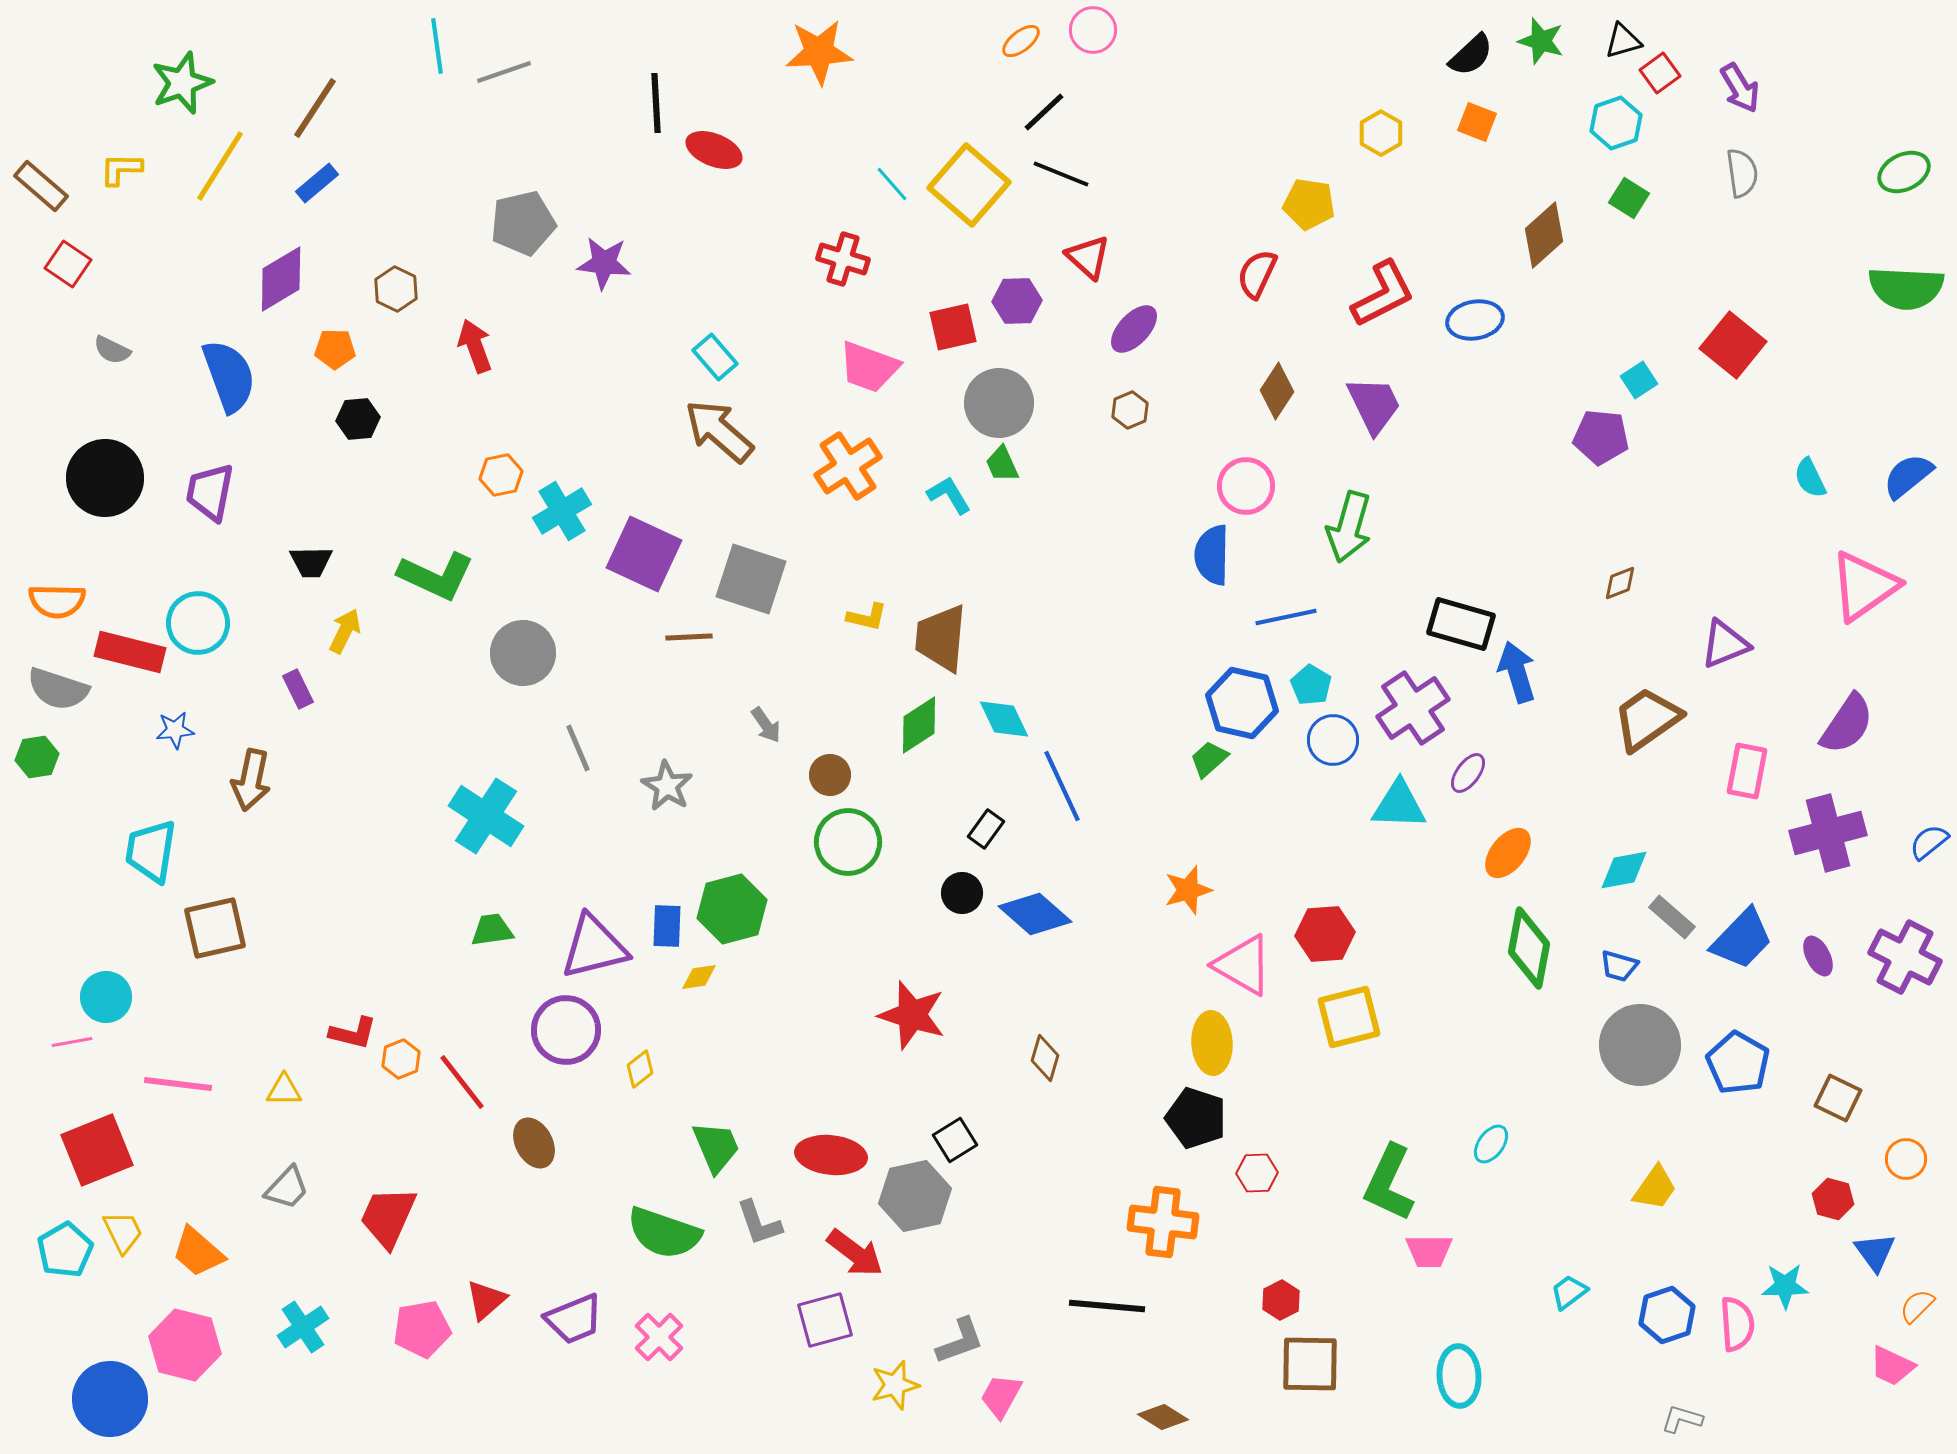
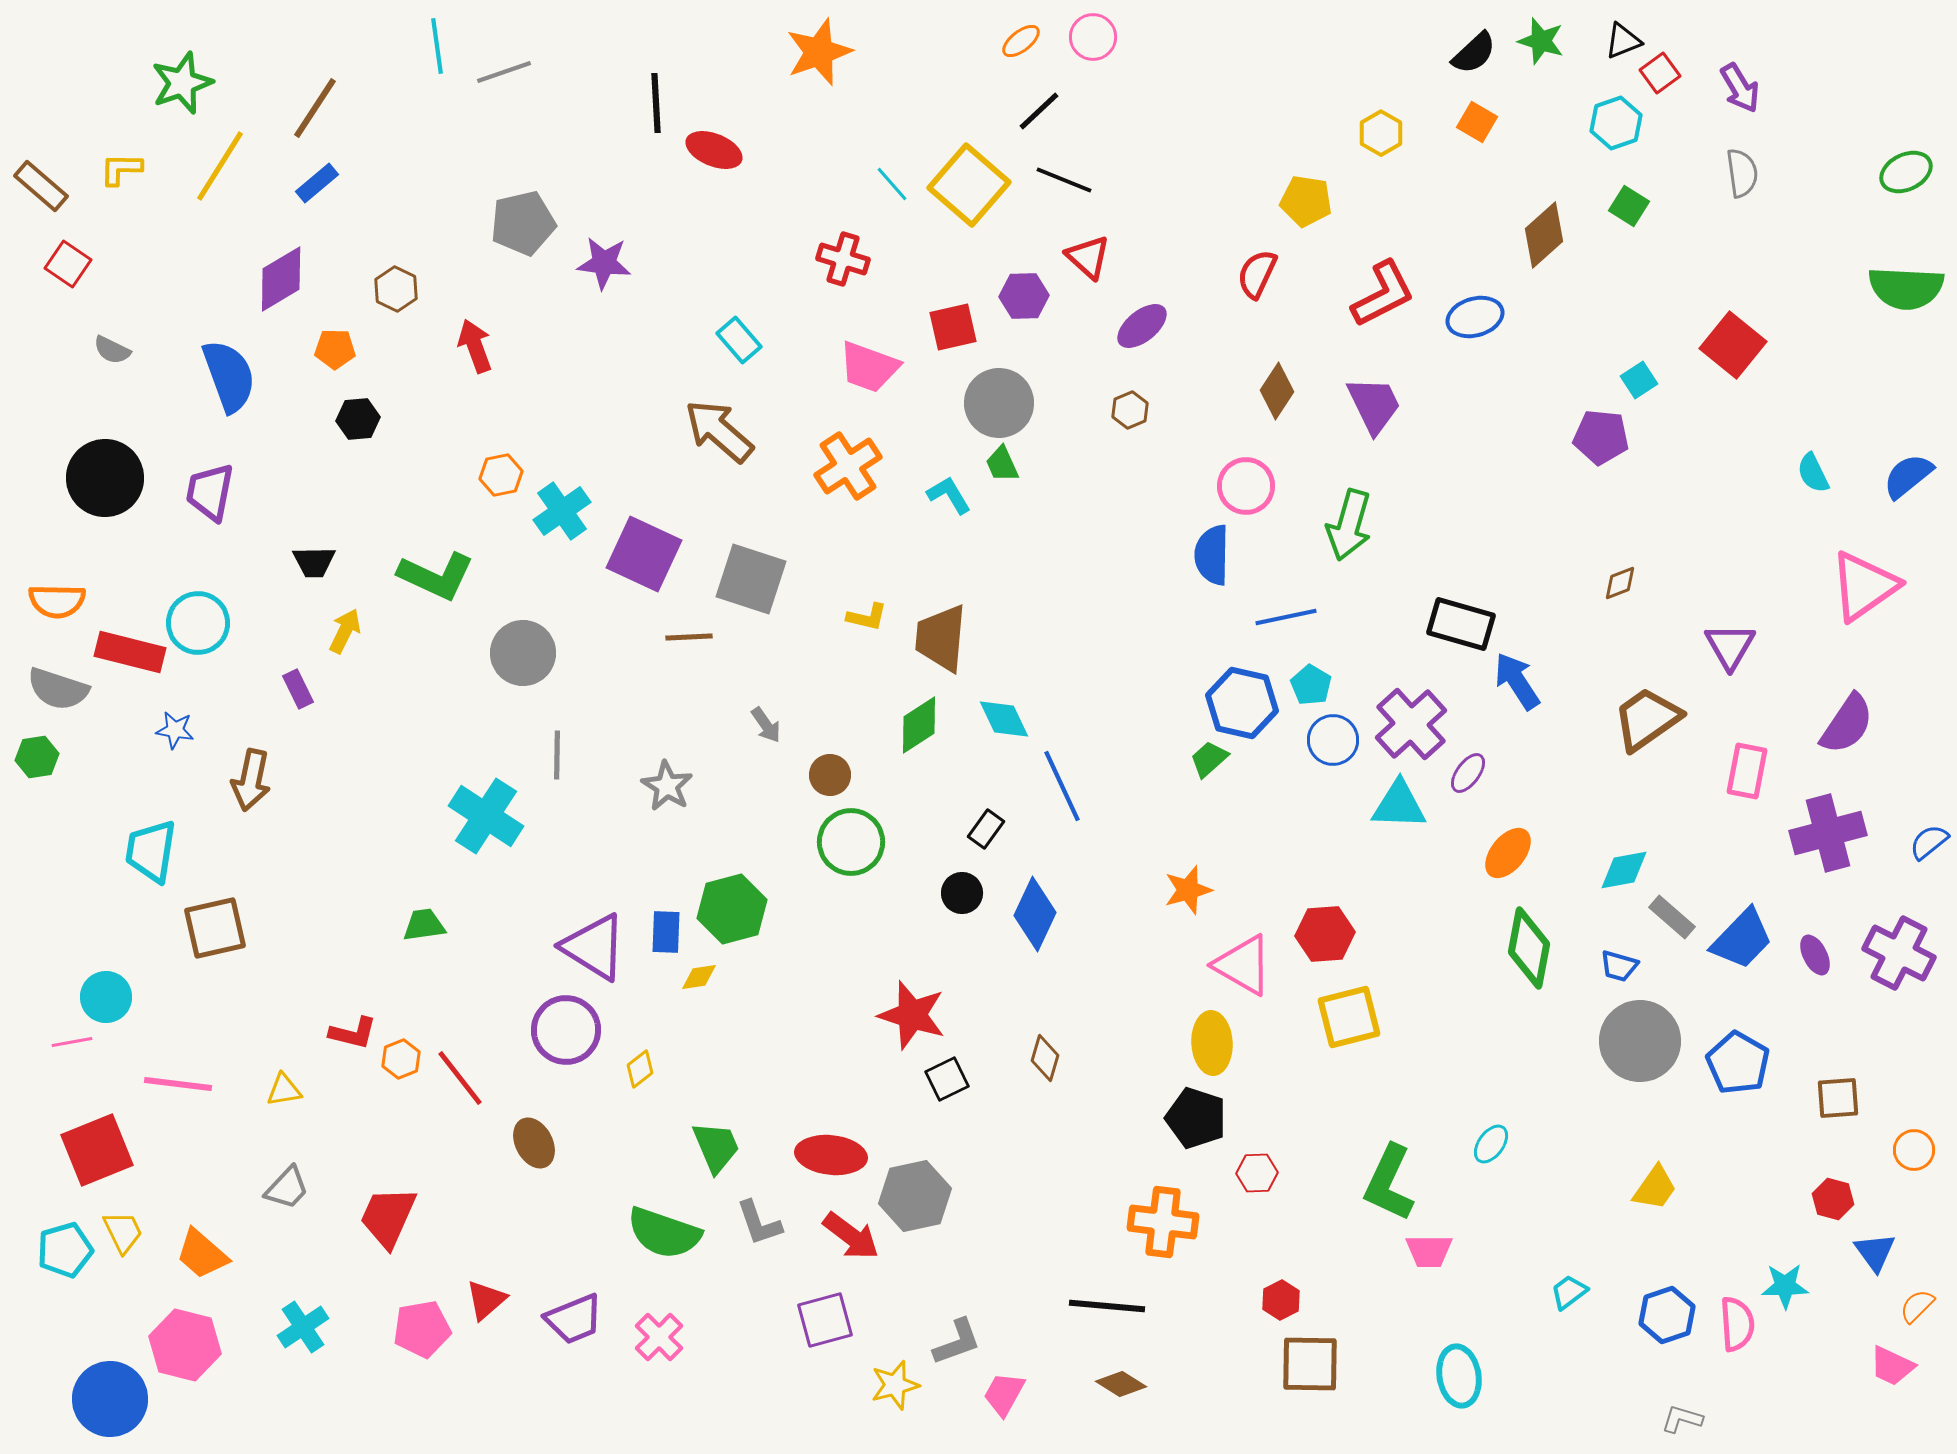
pink circle at (1093, 30): moved 7 px down
black triangle at (1623, 41): rotated 6 degrees counterclockwise
orange star at (819, 52): rotated 16 degrees counterclockwise
black semicircle at (1471, 55): moved 3 px right, 2 px up
black line at (1044, 112): moved 5 px left, 1 px up
orange square at (1477, 122): rotated 9 degrees clockwise
green ellipse at (1904, 172): moved 2 px right
black line at (1061, 174): moved 3 px right, 6 px down
green square at (1629, 198): moved 8 px down
yellow pentagon at (1309, 204): moved 3 px left, 3 px up
purple hexagon at (1017, 301): moved 7 px right, 5 px up
blue ellipse at (1475, 320): moved 3 px up; rotated 6 degrees counterclockwise
purple ellipse at (1134, 329): moved 8 px right, 3 px up; rotated 8 degrees clockwise
cyan rectangle at (715, 357): moved 24 px right, 17 px up
cyan semicircle at (1810, 478): moved 3 px right, 5 px up
cyan cross at (562, 511): rotated 4 degrees counterclockwise
green arrow at (1349, 527): moved 2 px up
black trapezoid at (311, 562): moved 3 px right
purple triangle at (1725, 644): moved 5 px right, 2 px down; rotated 38 degrees counterclockwise
blue arrow at (1517, 672): moved 9 px down; rotated 16 degrees counterclockwise
purple cross at (1413, 708): moved 2 px left, 16 px down; rotated 8 degrees counterclockwise
blue star at (175, 730): rotated 15 degrees clockwise
gray line at (578, 748): moved 21 px left, 7 px down; rotated 24 degrees clockwise
green circle at (848, 842): moved 3 px right
blue diamond at (1035, 914): rotated 74 degrees clockwise
blue rectangle at (667, 926): moved 1 px left, 6 px down
green trapezoid at (492, 930): moved 68 px left, 5 px up
purple triangle at (594, 947): rotated 46 degrees clockwise
purple ellipse at (1818, 956): moved 3 px left, 1 px up
purple cross at (1905, 957): moved 6 px left, 4 px up
gray circle at (1640, 1045): moved 4 px up
red line at (462, 1082): moved 2 px left, 4 px up
yellow triangle at (284, 1090): rotated 9 degrees counterclockwise
brown square at (1838, 1098): rotated 30 degrees counterclockwise
black square at (955, 1140): moved 8 px left, 61 px up; rotated 6 degrees clockwise
orange circle at (1906, 1159): moved 8 px right, 9 px up
cyan pentagon at (65, 1250): rotated 14 degrees clockwise
orange trapezoid at (198, 1252): moved 4 px right, 2 px down
red arrow at (855, 1253): moved 4 px left, 17 px up
gray L-shape at (960, 1341): moved 3 px left, 1 px down
cyan ellipse at (1459, 1376): rotated 6 degrees counterclockwise
pink trapezoid at (1001, 1396): moved 3 px right, 2 px up
brown diamond at (1163, 1417): moved 42 px left, 33 px up
